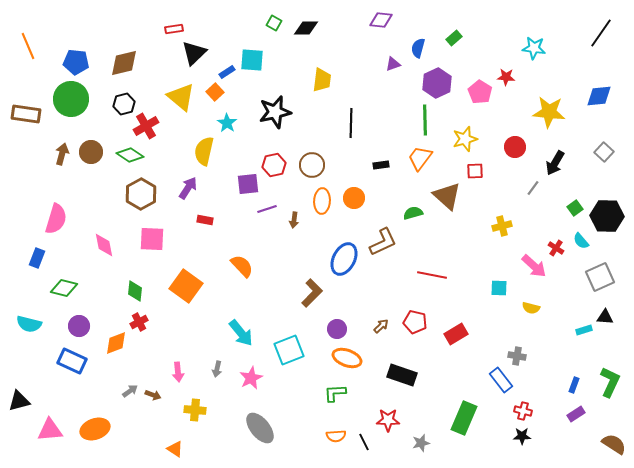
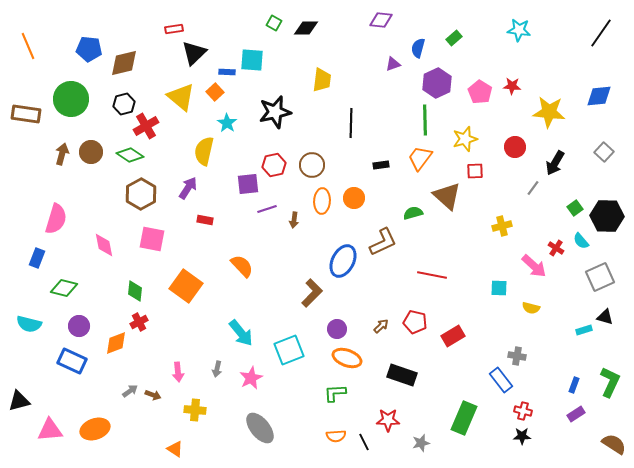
cyan star at (534, 48): moved 15 px left, 18 px up
blue pentagon at (76, 62): moved 13 px right, 13 px up
blue rectangle at (227, 72): rotated 35 degrees clockwise
red star at (506, 77): moved 6 px right, 9 px down
pink square at (152, 239): rotated 8 degrees clockwise
blue ellipse at (344, 259): moved 1 px left, 2 px down
black triangle at (605, 317): rotated 12 degrees clockwise
red rectangle at (456, 334): moved 3 px left, 2 px down
